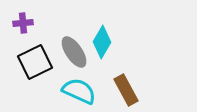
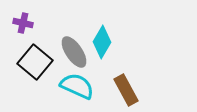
purple cross: rotated 18 degrees clockwise
black square: rotated 24 degrees counterclockwise
cyan semicircle: moved 2 px left, 5 px up
